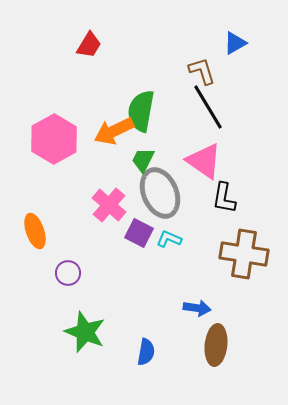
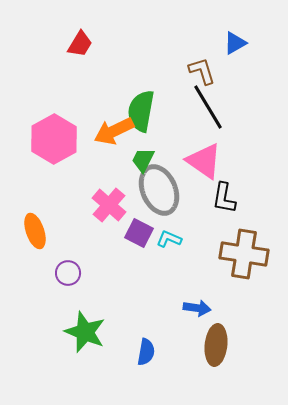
red trapezoid: moved 9 px left, 1 px up
gray ellipse: moved 1 px left, 3 px up
